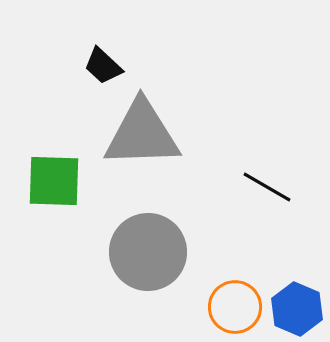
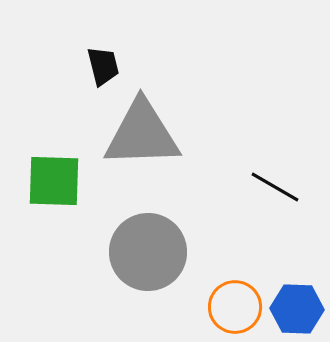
black trapezoid: rotated 147 degrees counterclockwise
black line: moved 8 px right
blue hexagon: rotated 21 degrees counterclockwise
